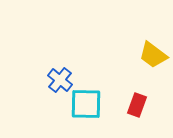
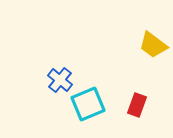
yellow trapezoid: moved 10 px up
cyan square: moved 2 px right; rotated 24 degrees counterclockwise
